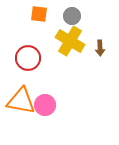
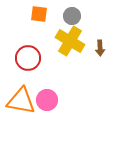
pink circle: moved 2 px right, 5 px up
